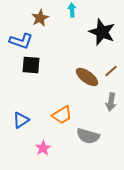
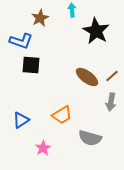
black star: moved 6 px left, 1 px up; rotated 8 degrees clockwise
brown line: moved 1 px right, 5 px down
gray semicircle: moved 2 px right, 2 px down
